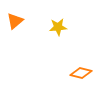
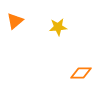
orange diamond: rotated 15 degrees counterclockwise
